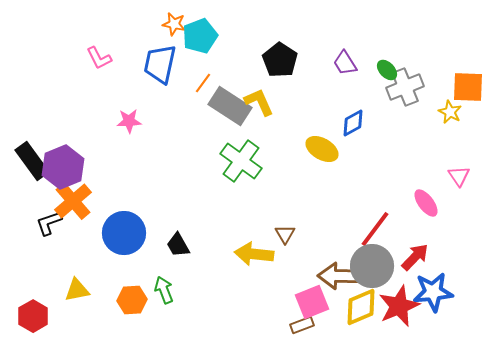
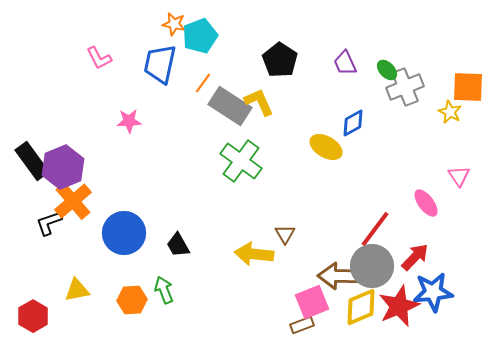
purple trapezoid: rotated 8 degrees clockwise
yellow ellipse: moved 4 px right, 2 px up
